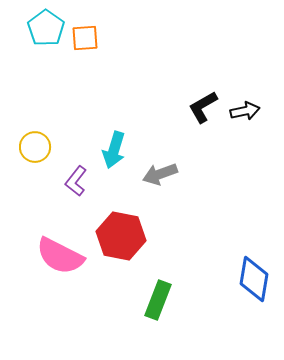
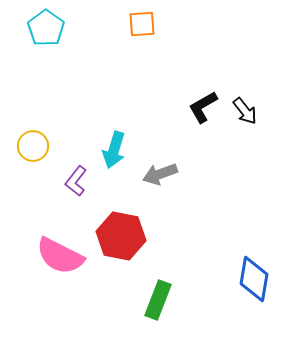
orange square: moved 57 px right, 14 px up
black arrow: rotated 64 degrees clockwise
yellow circle: moved 2 px left, 1 px up
